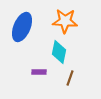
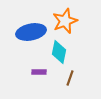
orange star: rotated 25 degrees counterclockwise
blue ellipse: moved 9 px right, 5 px down; rotated 56 degrees clockwise
